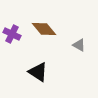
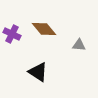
gray triangle: rotated 24 degrees counterclockwise
